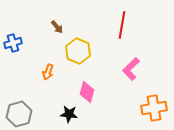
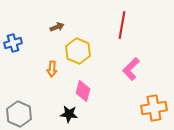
brown arrow: rotated 72 degrees counterclockwise
orange arrow: moved 4 px right, 3 px up; rotated 14 degrees counterclockwise
pink diamond: moved 4 px left, 1 px up
gray hexagon: rotated 20 degrees counterclockwise
